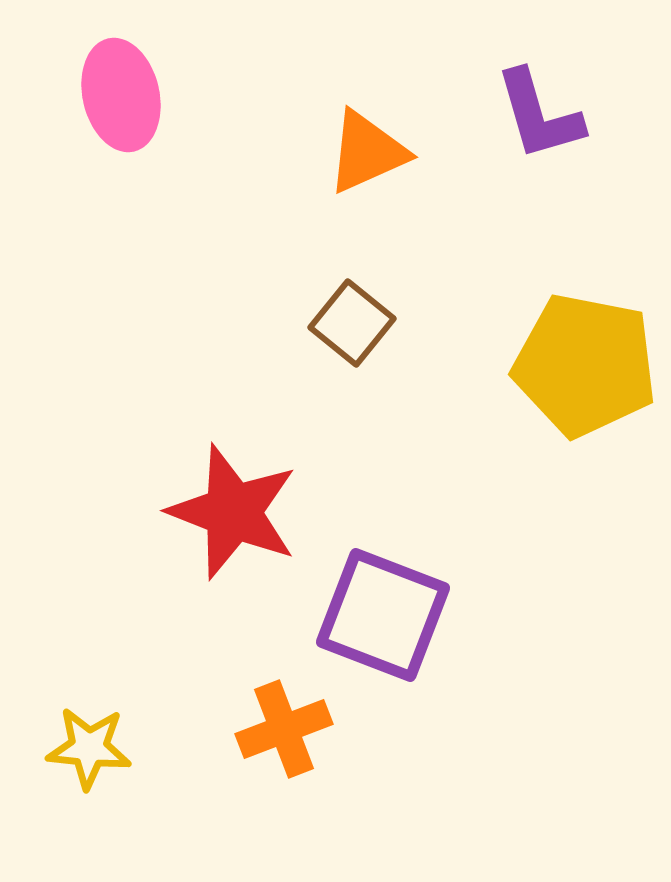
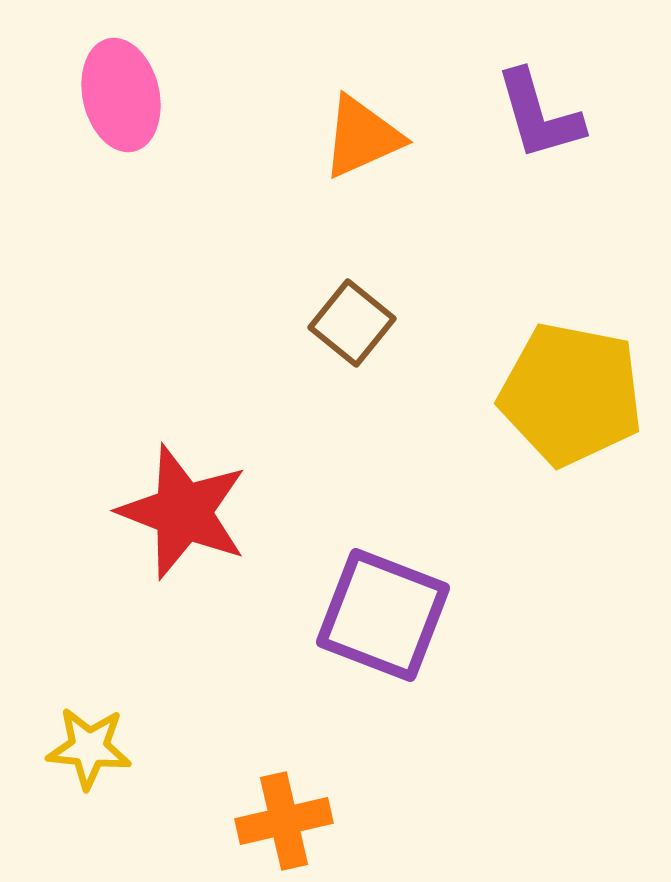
orange triangle: moved 5 px left, 15 px up
yellow pentagon: moved 14 px left, 29 px down
red star: moved 50 px left
orange cross: moved 92 px down; rotated 8 degrees clockwise
